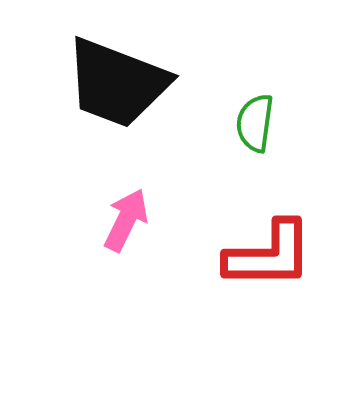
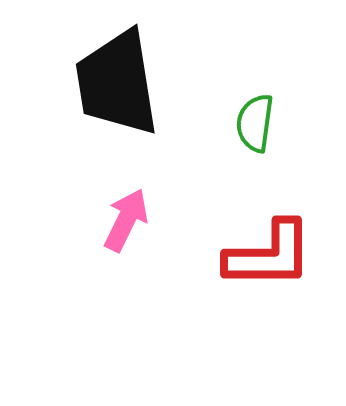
black trapezoid: rotated 60 degrees clockwise
